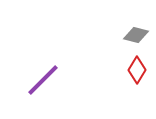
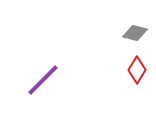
gray diamond: moved 1 px left, 2 px up
